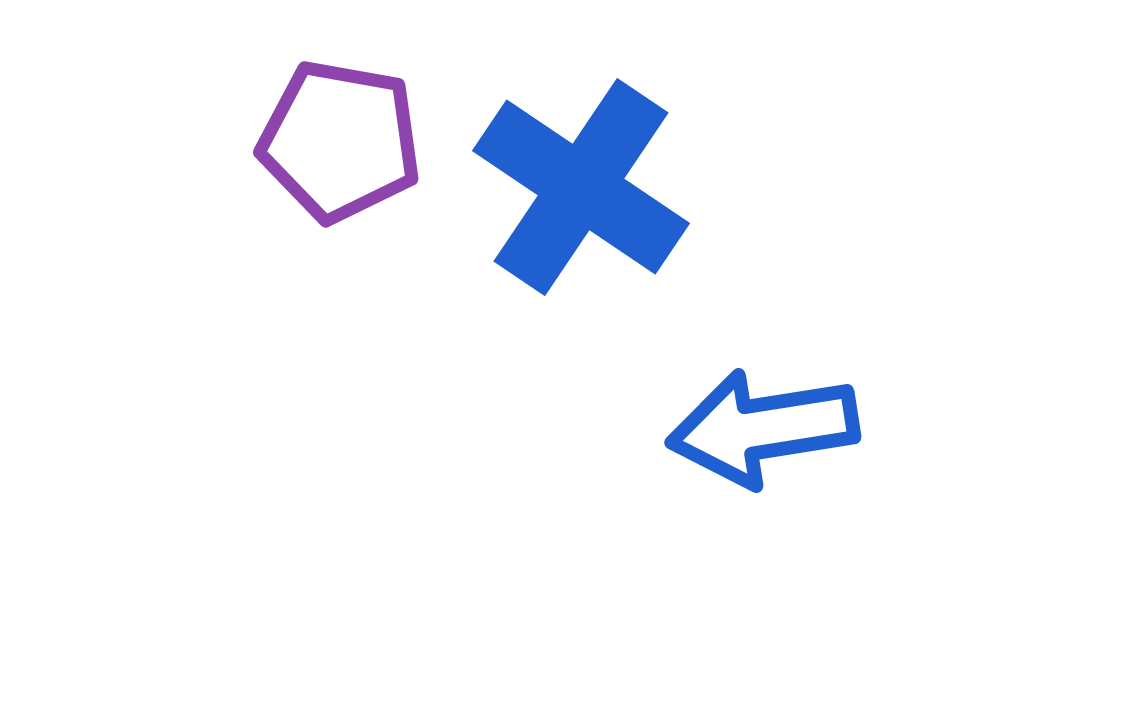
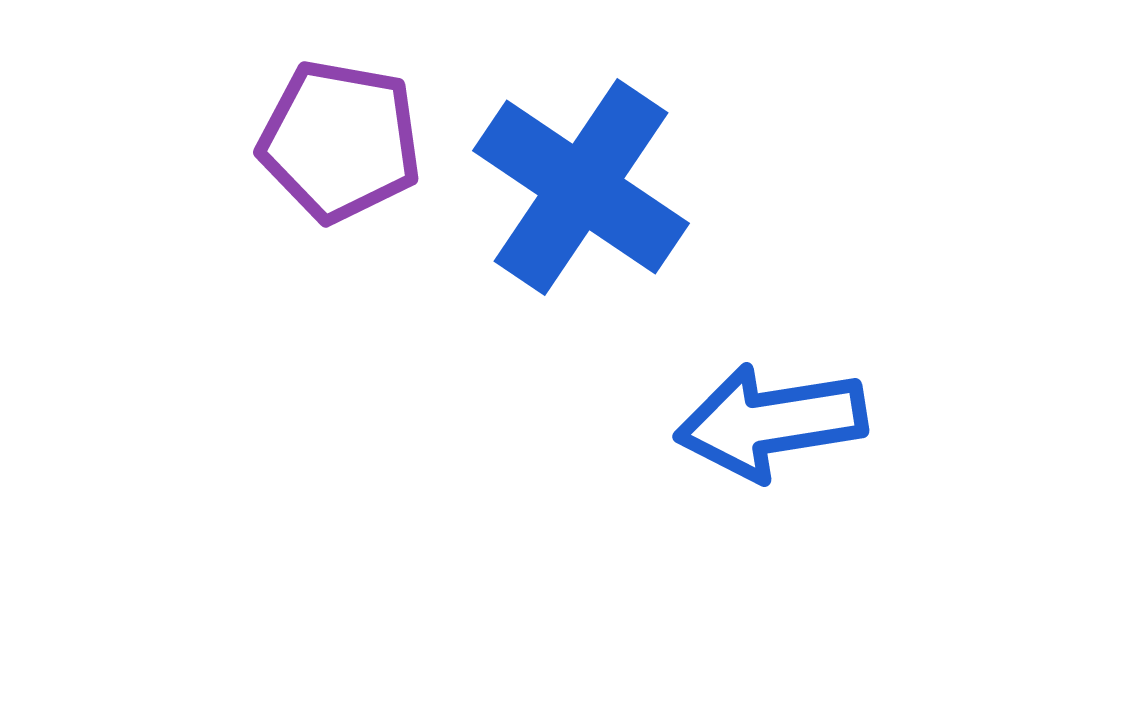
blue arrow: moved 8 px right, 6 px up
